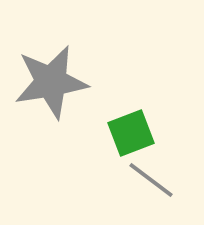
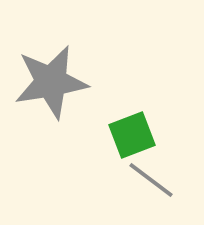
green square: moved 1 px right, 2 px down
